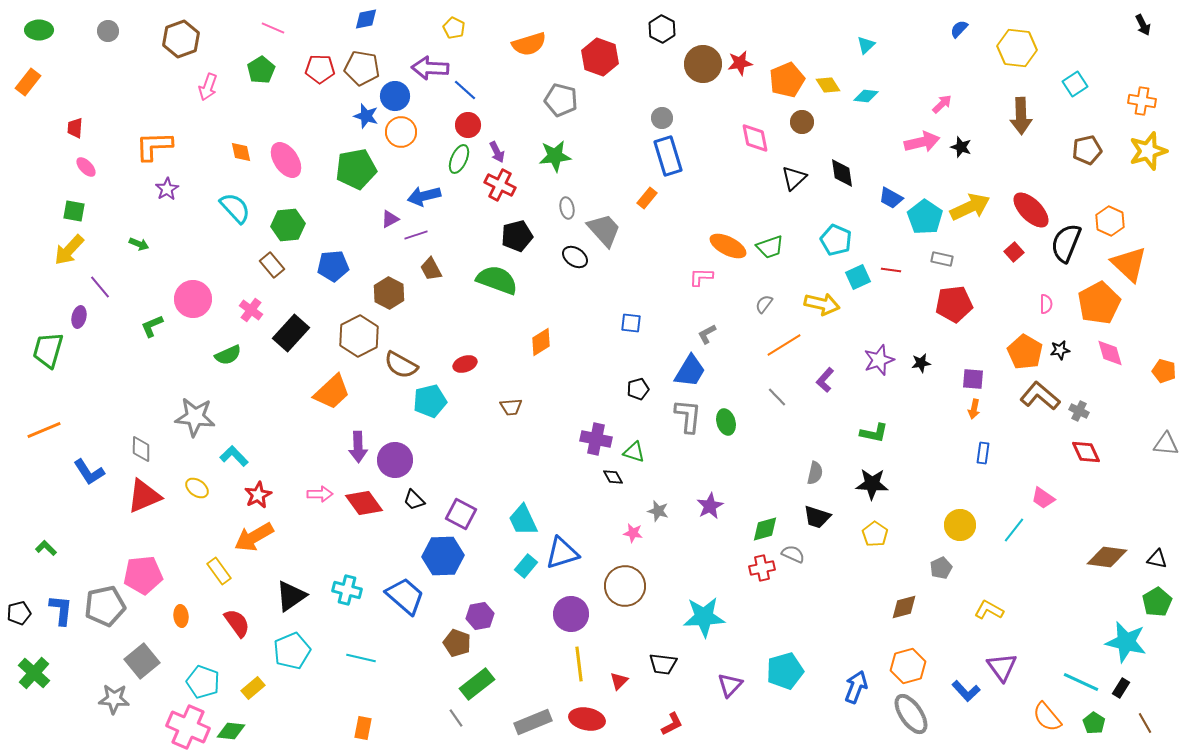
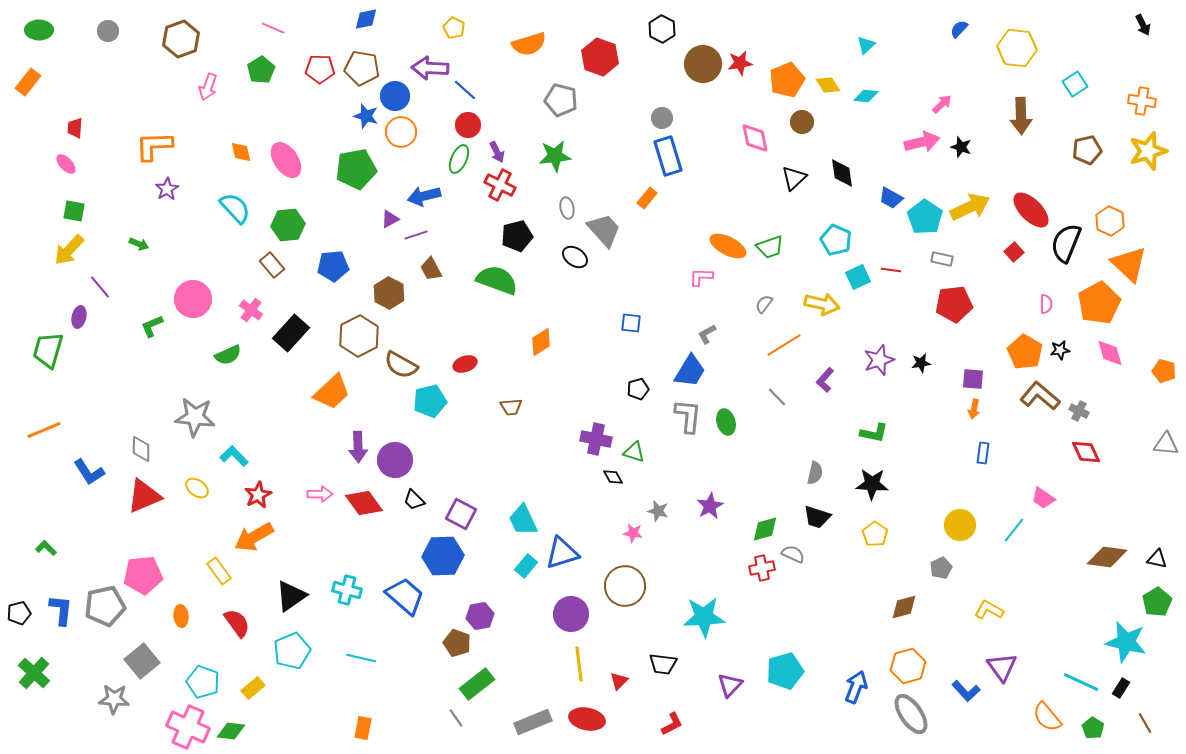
pink ellipse at (86, 167): moved 20 px left, 3 px up
green pentagon at (1094, 723): moved 1 px left, 5 px down
